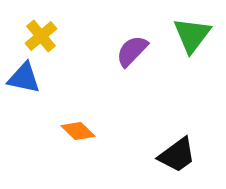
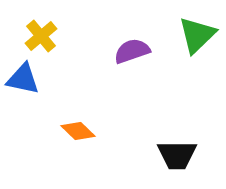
green triangle: moved 5 px right; rotated 9 degrees clockwise
purple semicircle: rotated 27 degrees clockwise
blue triangle: moved 1 px left, 1 px down
black trapezoid: rotated 36 degrees clockwise
